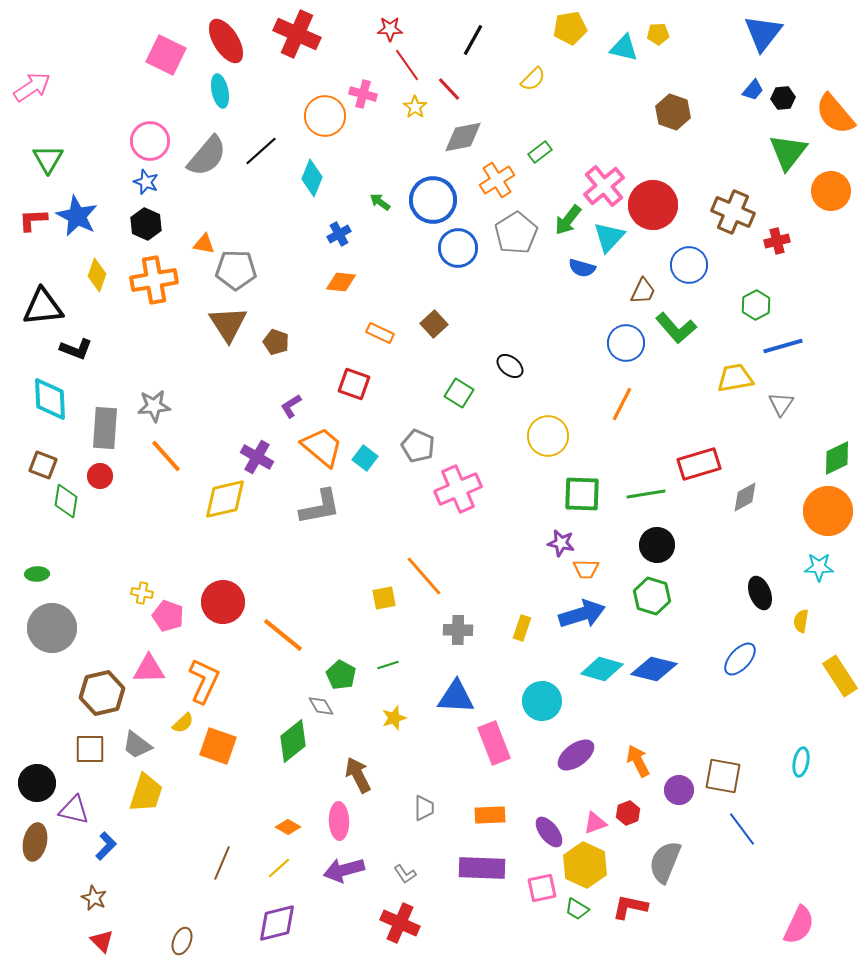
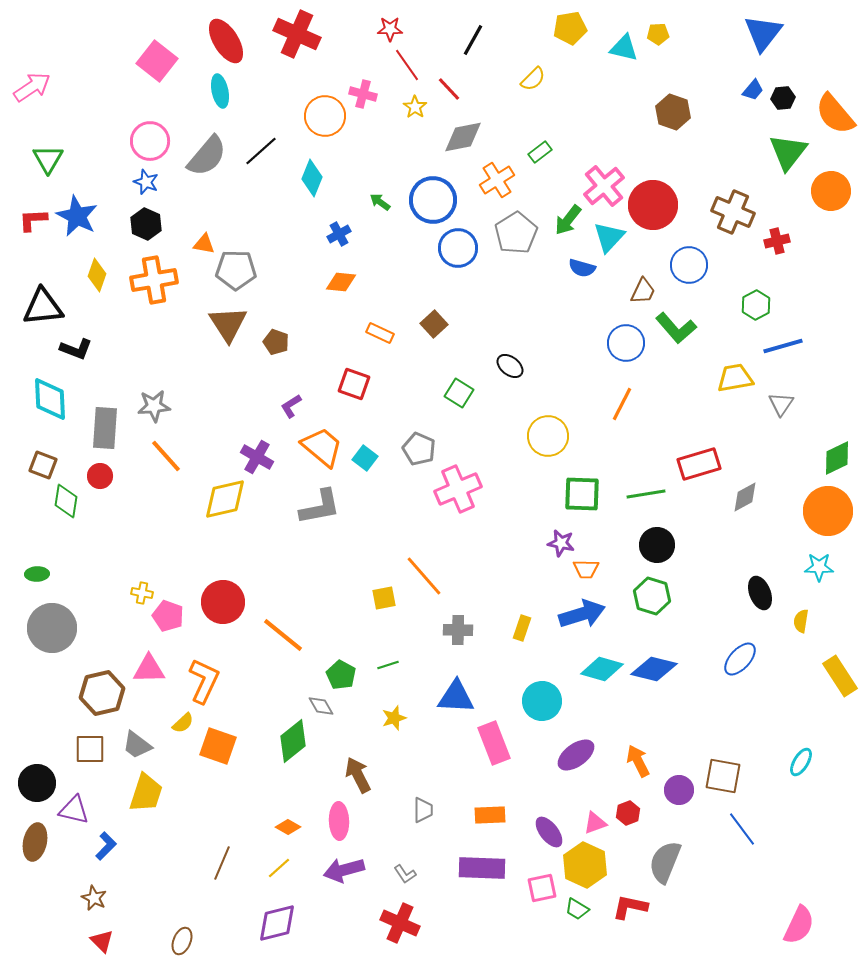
pink square at (166, 55): moved 9 px left, 6 px down; rotated 12 degrees clockwise
gray pentagon at (418, 446): moved 1 px right, 3 px down
cyan ellipse at (801, 762): rotated 20 degrees clockwise
gray trapezoid at (424, 808): moved 1 px left, 2 px down
